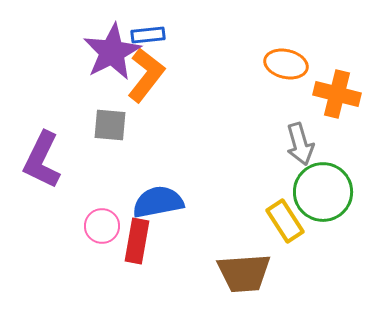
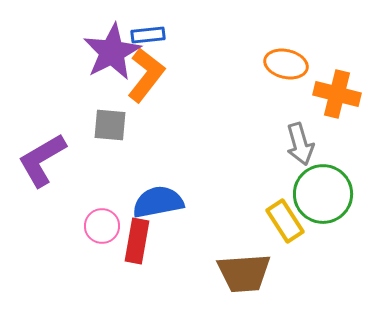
purple L-shape: rotated 34 degrees clockwise
green circle: moved 2 px down
